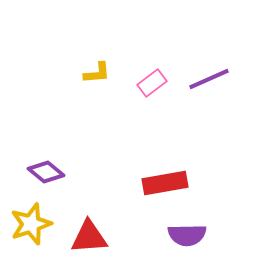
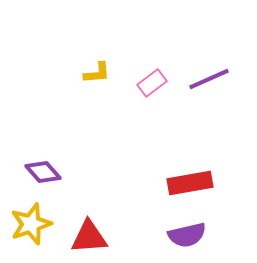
purple diamond: moved 3 px left; rotated 9 degrees clockwise
red rectangle: moved 25 px right
purple semicircle: rotated 12 degrees counterclockwise
